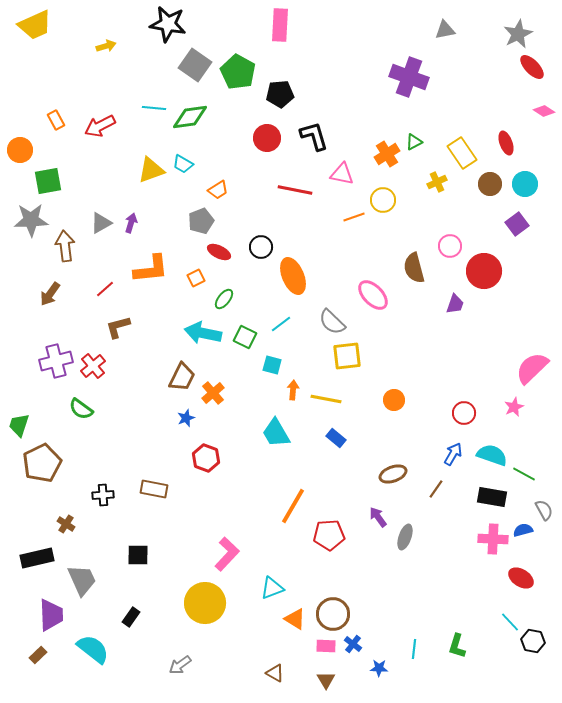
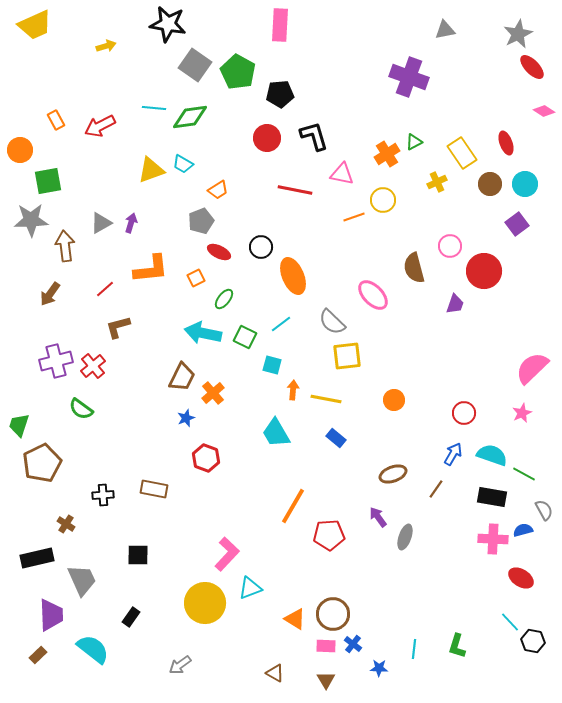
pink star at (514, 407): moved 8 px right, 6 px down
cyan triangle at (272, 588): moved 22 px left
